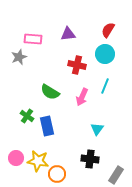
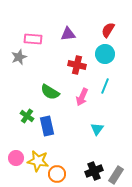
black cross: moved 4 px right, 12 px down; rotated 30 degrees counterclockwise
